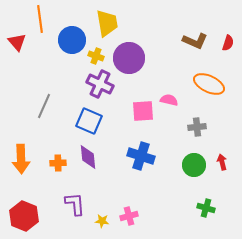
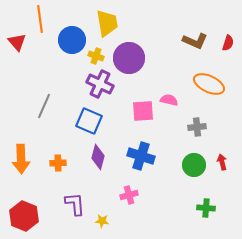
purple diamond: moved 10 px right; rotated 20 degrees clockwise
green cross: rotated 12 degrees counterclockwise
pink cross: moved 21 px up
